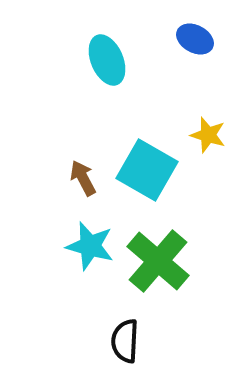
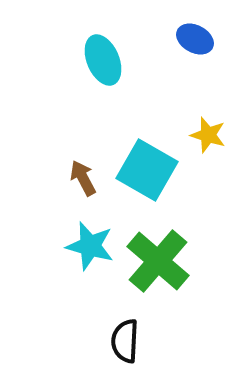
cyan ellipse: moved 4 px left
